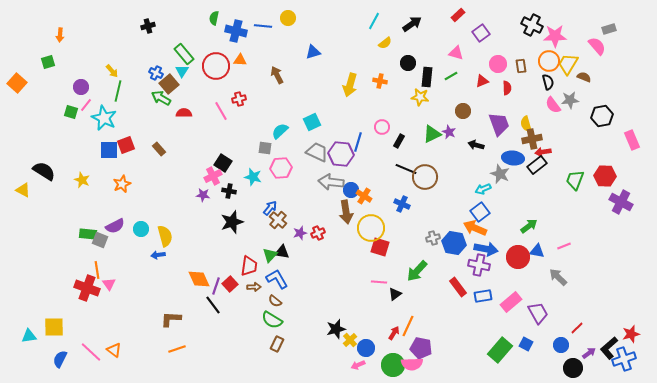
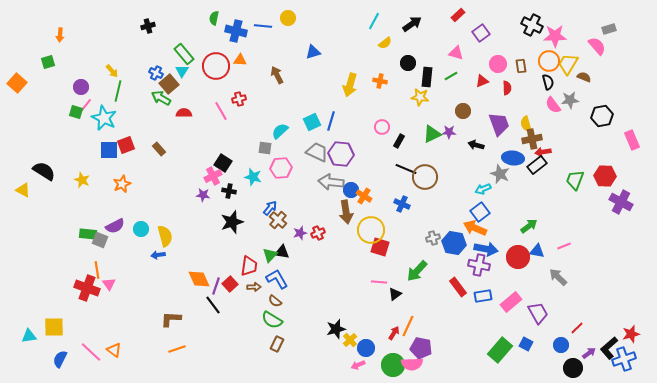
green square at (71, 112): moved 5 px right
purple star at (449, 132): rotated 24 degrees counterclockwise
blue line at (358, 142): moved 27 px left, 21 px up
yellow circle at (371, 228): moved 2 px down
